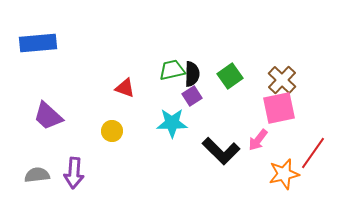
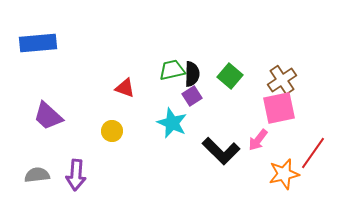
green square: rotated 15 degrees counterclockwise
brown cross: rotated 12 degrees clockwise
cyan star: rotated 24 degrees clockwise
purple arrow: moved 2 px right, 2 px down
